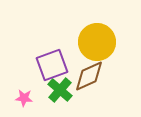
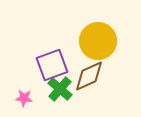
yellow circle: moved 1 px right, 1 px up
green cross: moved 1 px up
